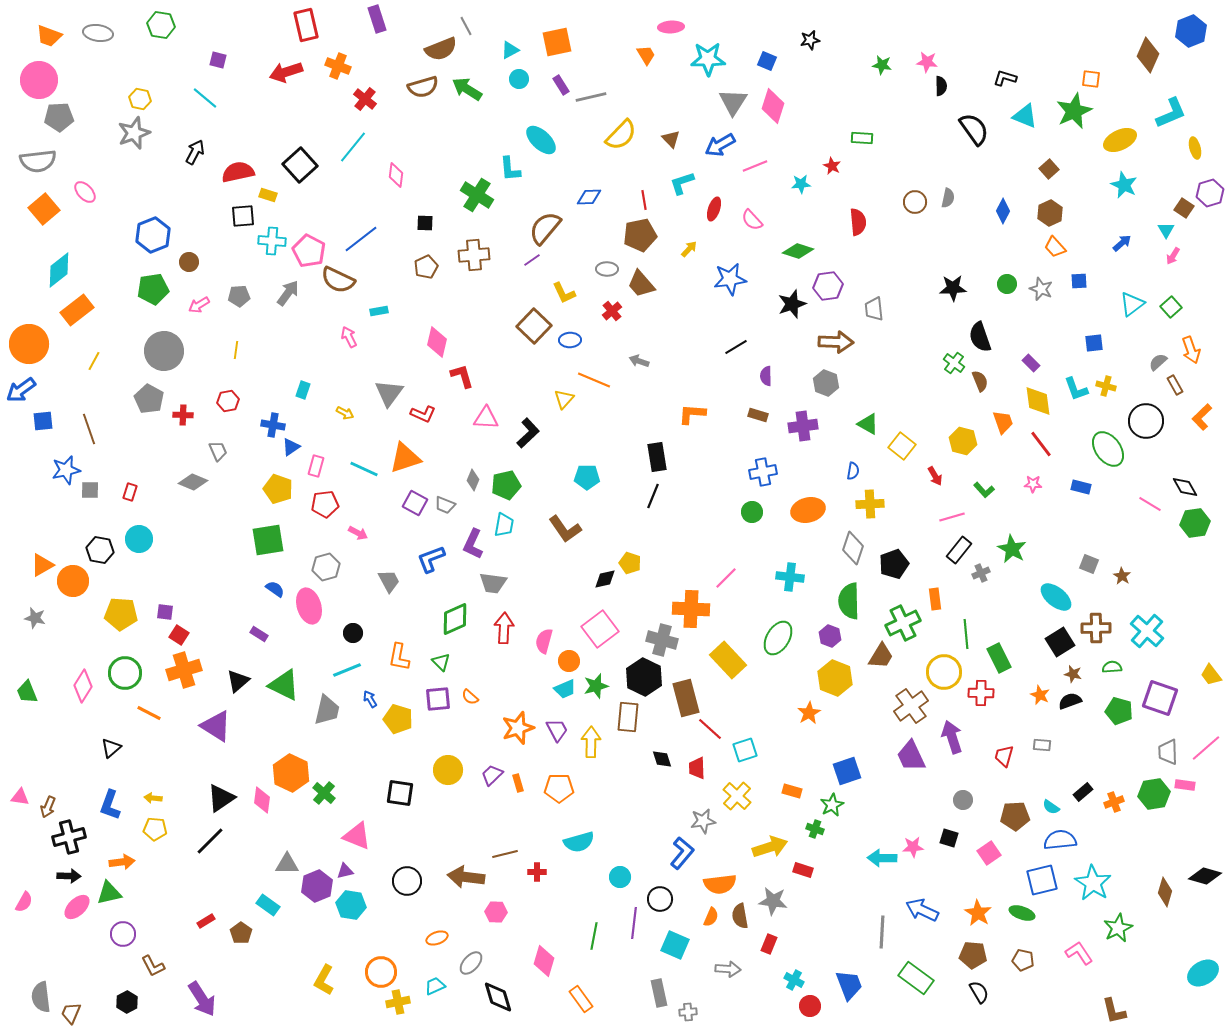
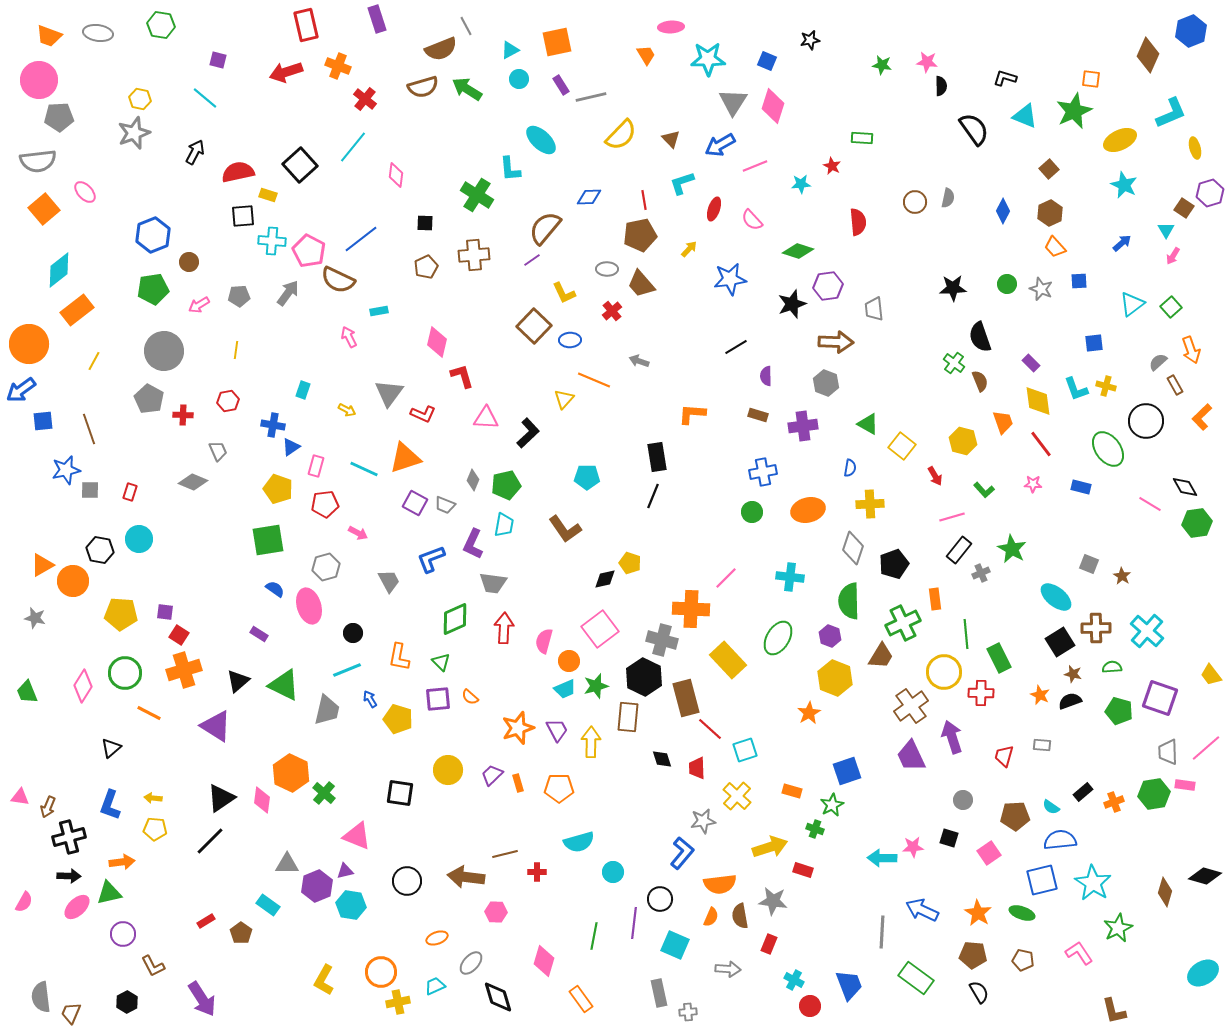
yellow arrow at (345, 413): moved 2 px right, 3 px up
blue semicircle at (853, 471): moved 3 px left, 3 px up
green hexagon at (1195, 523): moved 2 px right
cyan circle at (620, 877): moved 7 px left, 5 px up
